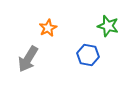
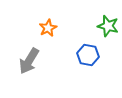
gray arrow: moved 1 px right, 2 px down
